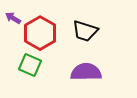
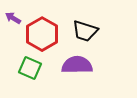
red hexagon: moved 2 px right, 1 px down
green square: moved 3 px down
purple semicircle: moved 9 px left, 7 px up
